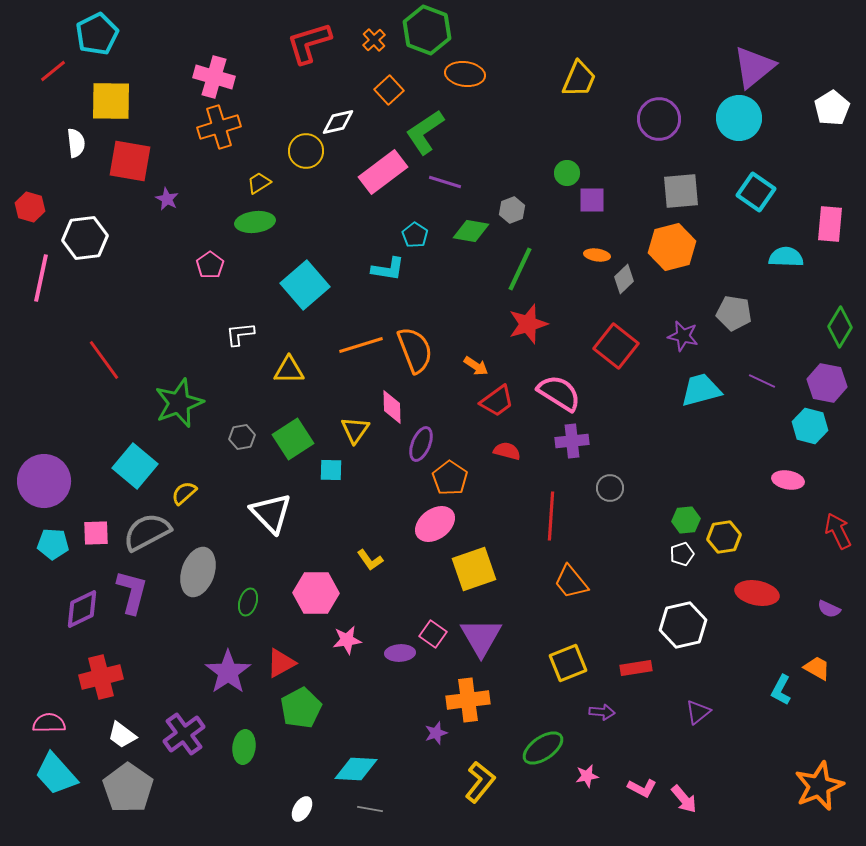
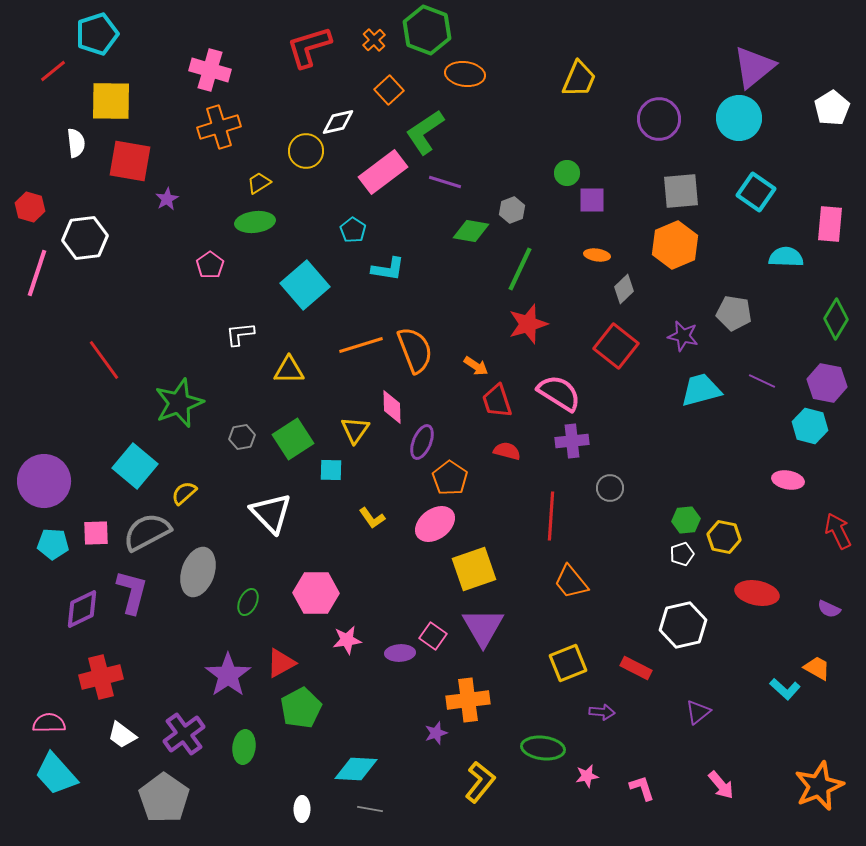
cyan pentagon at (97, 34): rotated 9 degrees clockwise
red L-shape at (309, 43): moved 4 px down
pink cross at (214, 77): moved 4 px left, 7 px up
purple star at (167, 199): rotated 15 degrees clockwise
cyan pentagon at (415, 235): moved 62 px left, 5 px up
orange hexagon at (672, 247): moved 3 px right, 2 px up; rotated 9 degrees counterclockwise
pink line at (41, 278): moved 4 px left, 5 px up; rotated 6 degrees clockwise
gray diamond at (624, 279): moved 10 px down
green diamond at (840, 327): moved 4 px left, 8 px up
red trapezoid at (497, 401): rotated 108 degrees clockwise
purple ellipse at (421, 444): moved 1 px right, 2 px up
yellow hexagon at (724, 537): rotated 20 degrees clockwise
yellow L-shape at (370, 560): moved 2 px right, 42 px up
green ellipse at (248, 602): rotated 8 degrees clockwise
pink square at (433, 634): moved 2 px down
purple triangle at (481, 637): moved 2 px right, 10 px up
red rectangle at (636, 668): rotated 36 degrees clockwise
purple star at (228, 672): moved 3 px down
cyan L-shape at (781, 690): moved 4 px right, 1 px up; rotated 76 degrees counterclockwise
green ellipse at (543, 748): rotated 42 degrees clockwise
gray pentagon at (128, 788): moved 36 px right, 10 px down
pink L-shape at (642, 788): rotated 136 degrees counterclockwise
pink arrow at (684, 799): moved 37 px right, 14 px up
white ellipse at (302, 809): rotated 30 degrees counterclockwise
